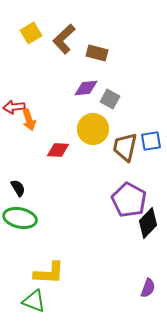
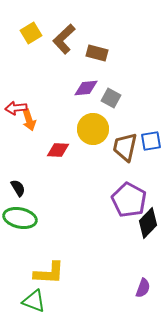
gray square: moved 1 px right, 1 px up
red arrow: moved 2 px right, 1 px down
purple semicircle: moved 5 px left
